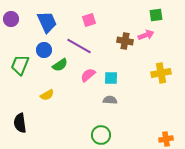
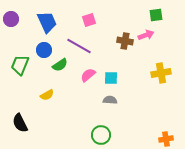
black semicircle: rotated 18 degrees counterclockwise
